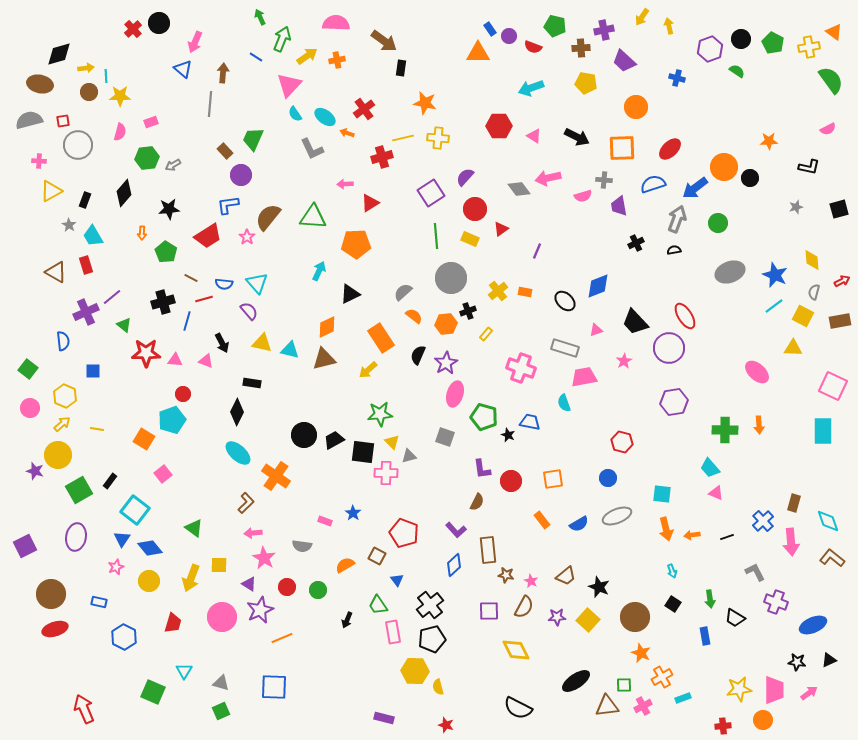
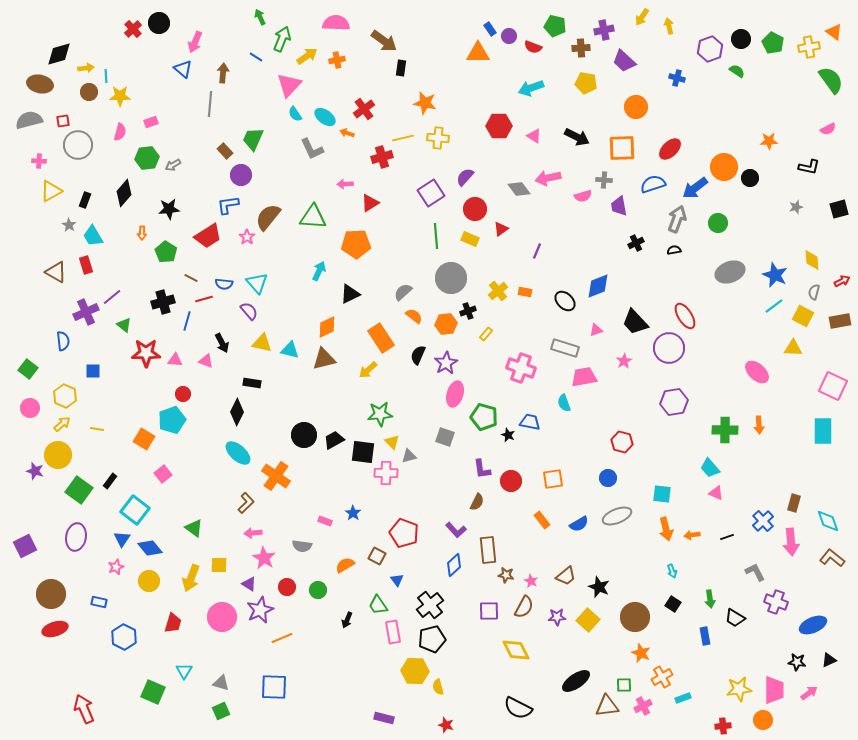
green square at (79, 490): rotated 24 degrees counterclockwise
